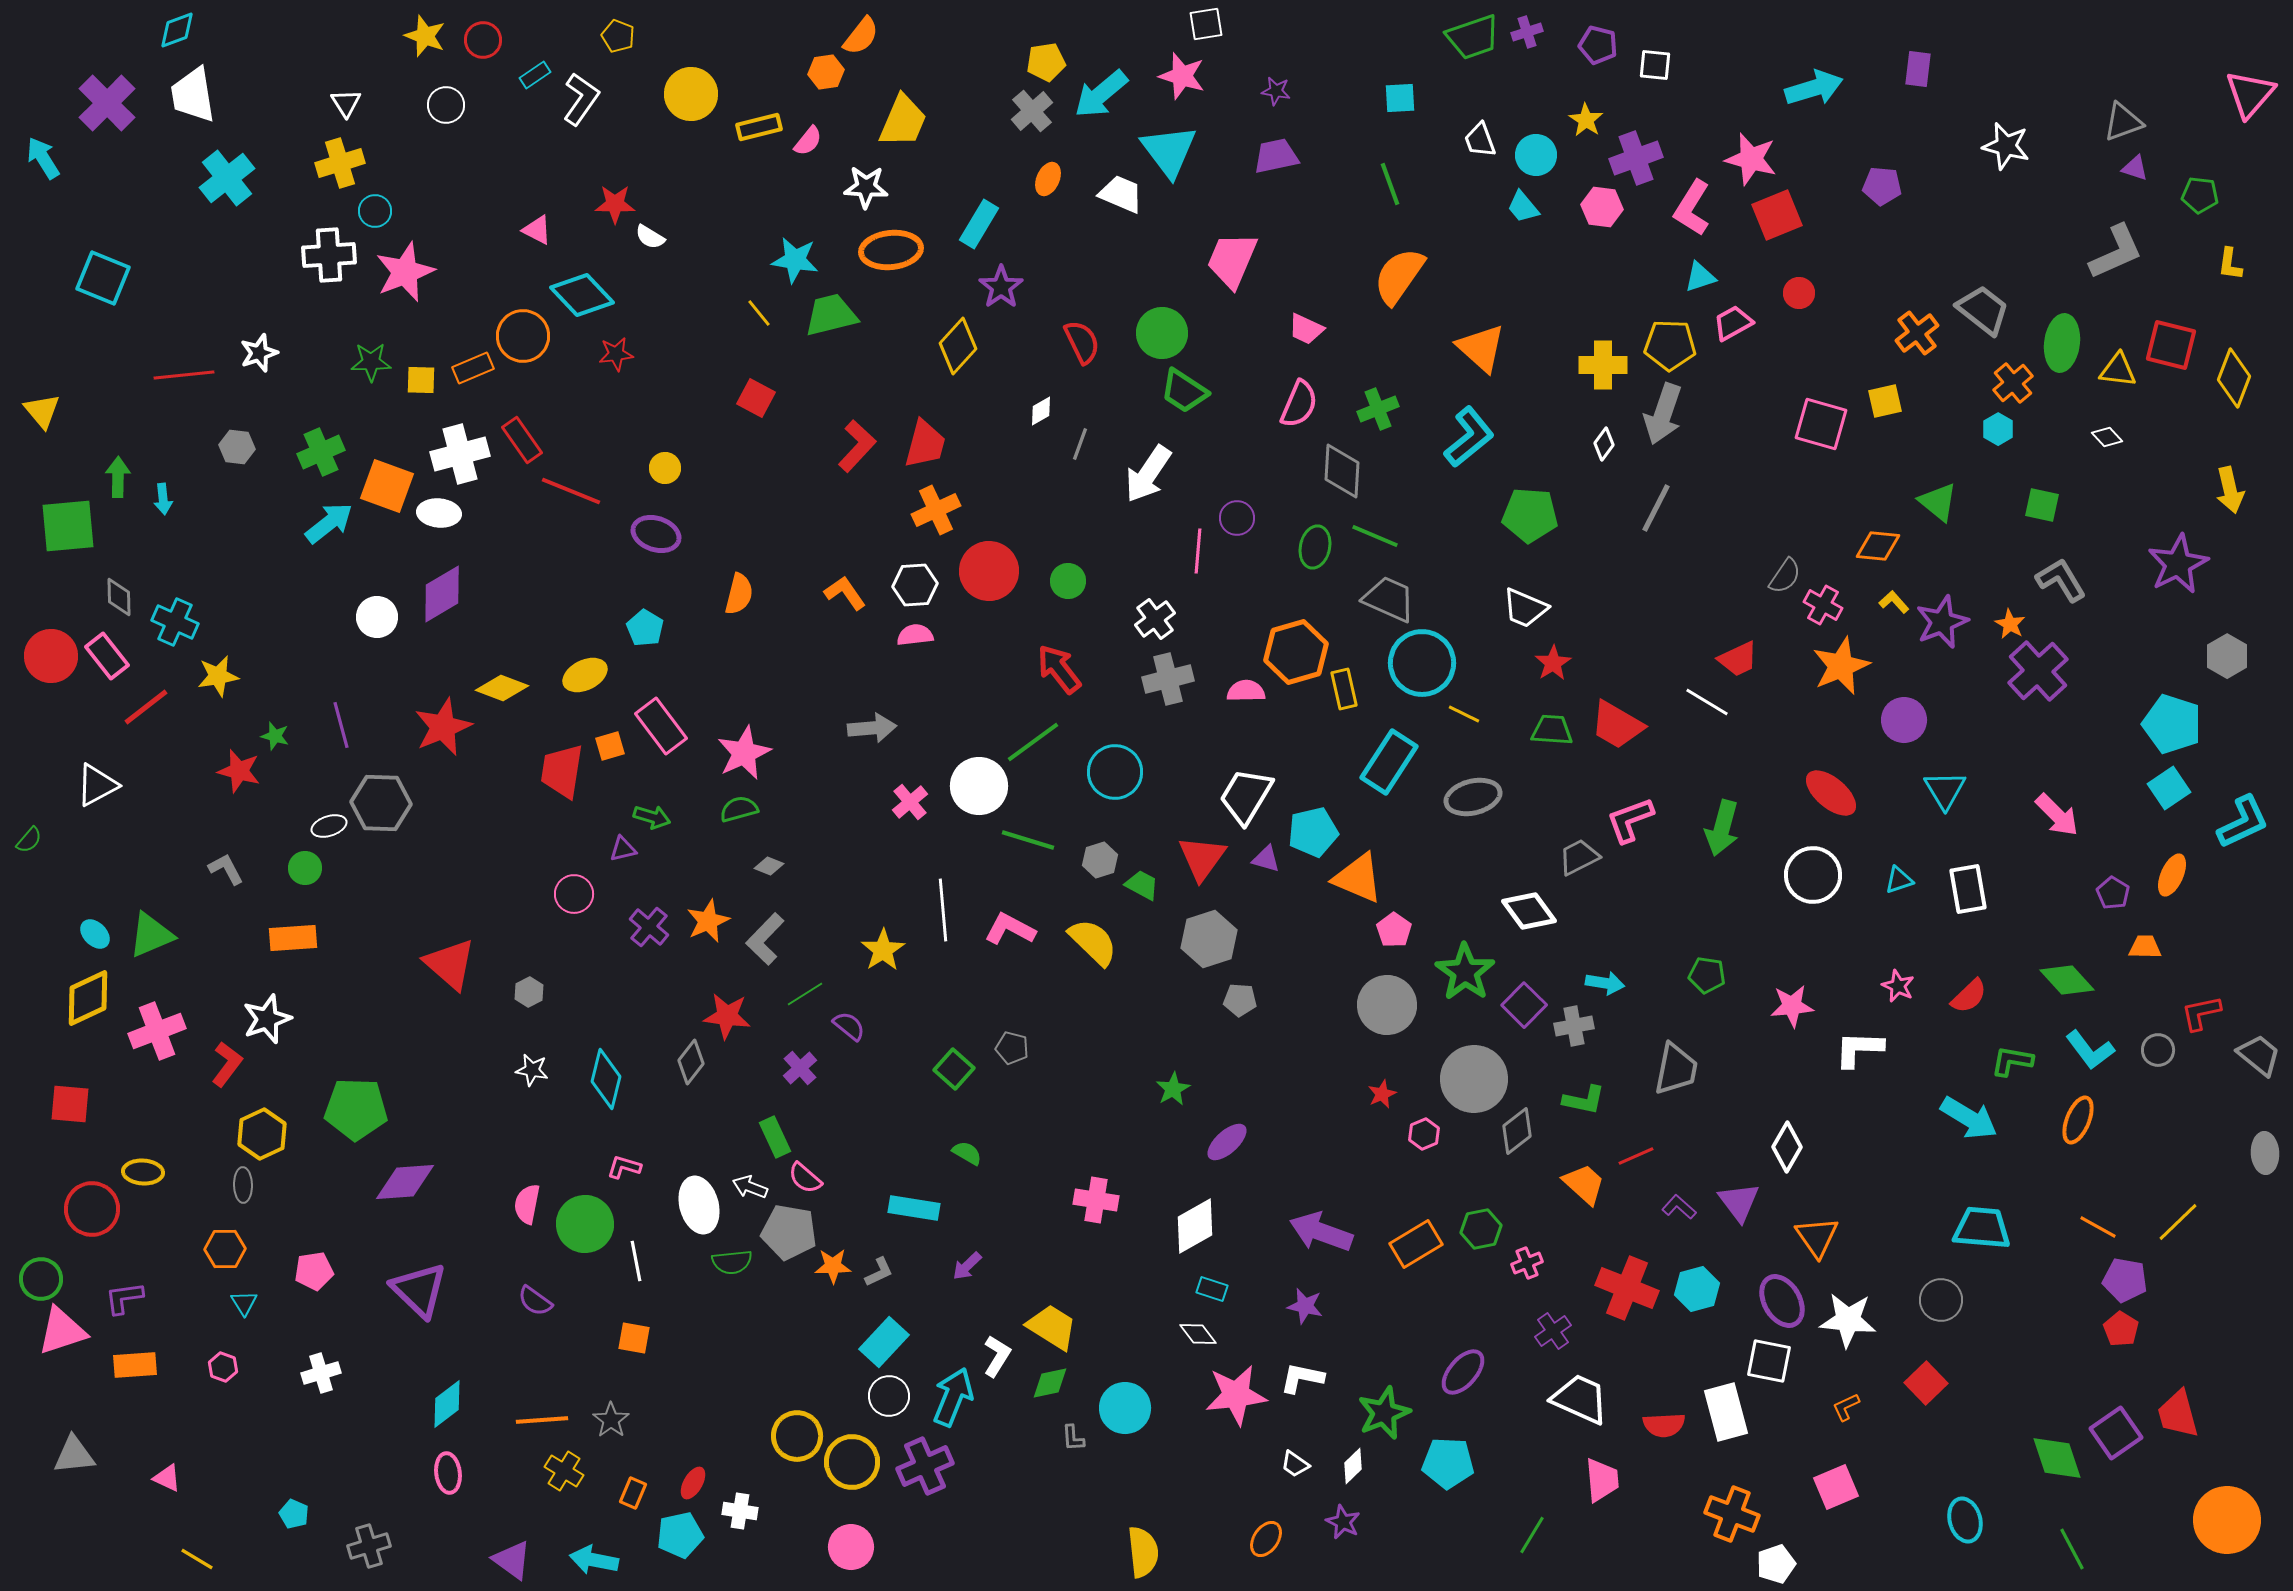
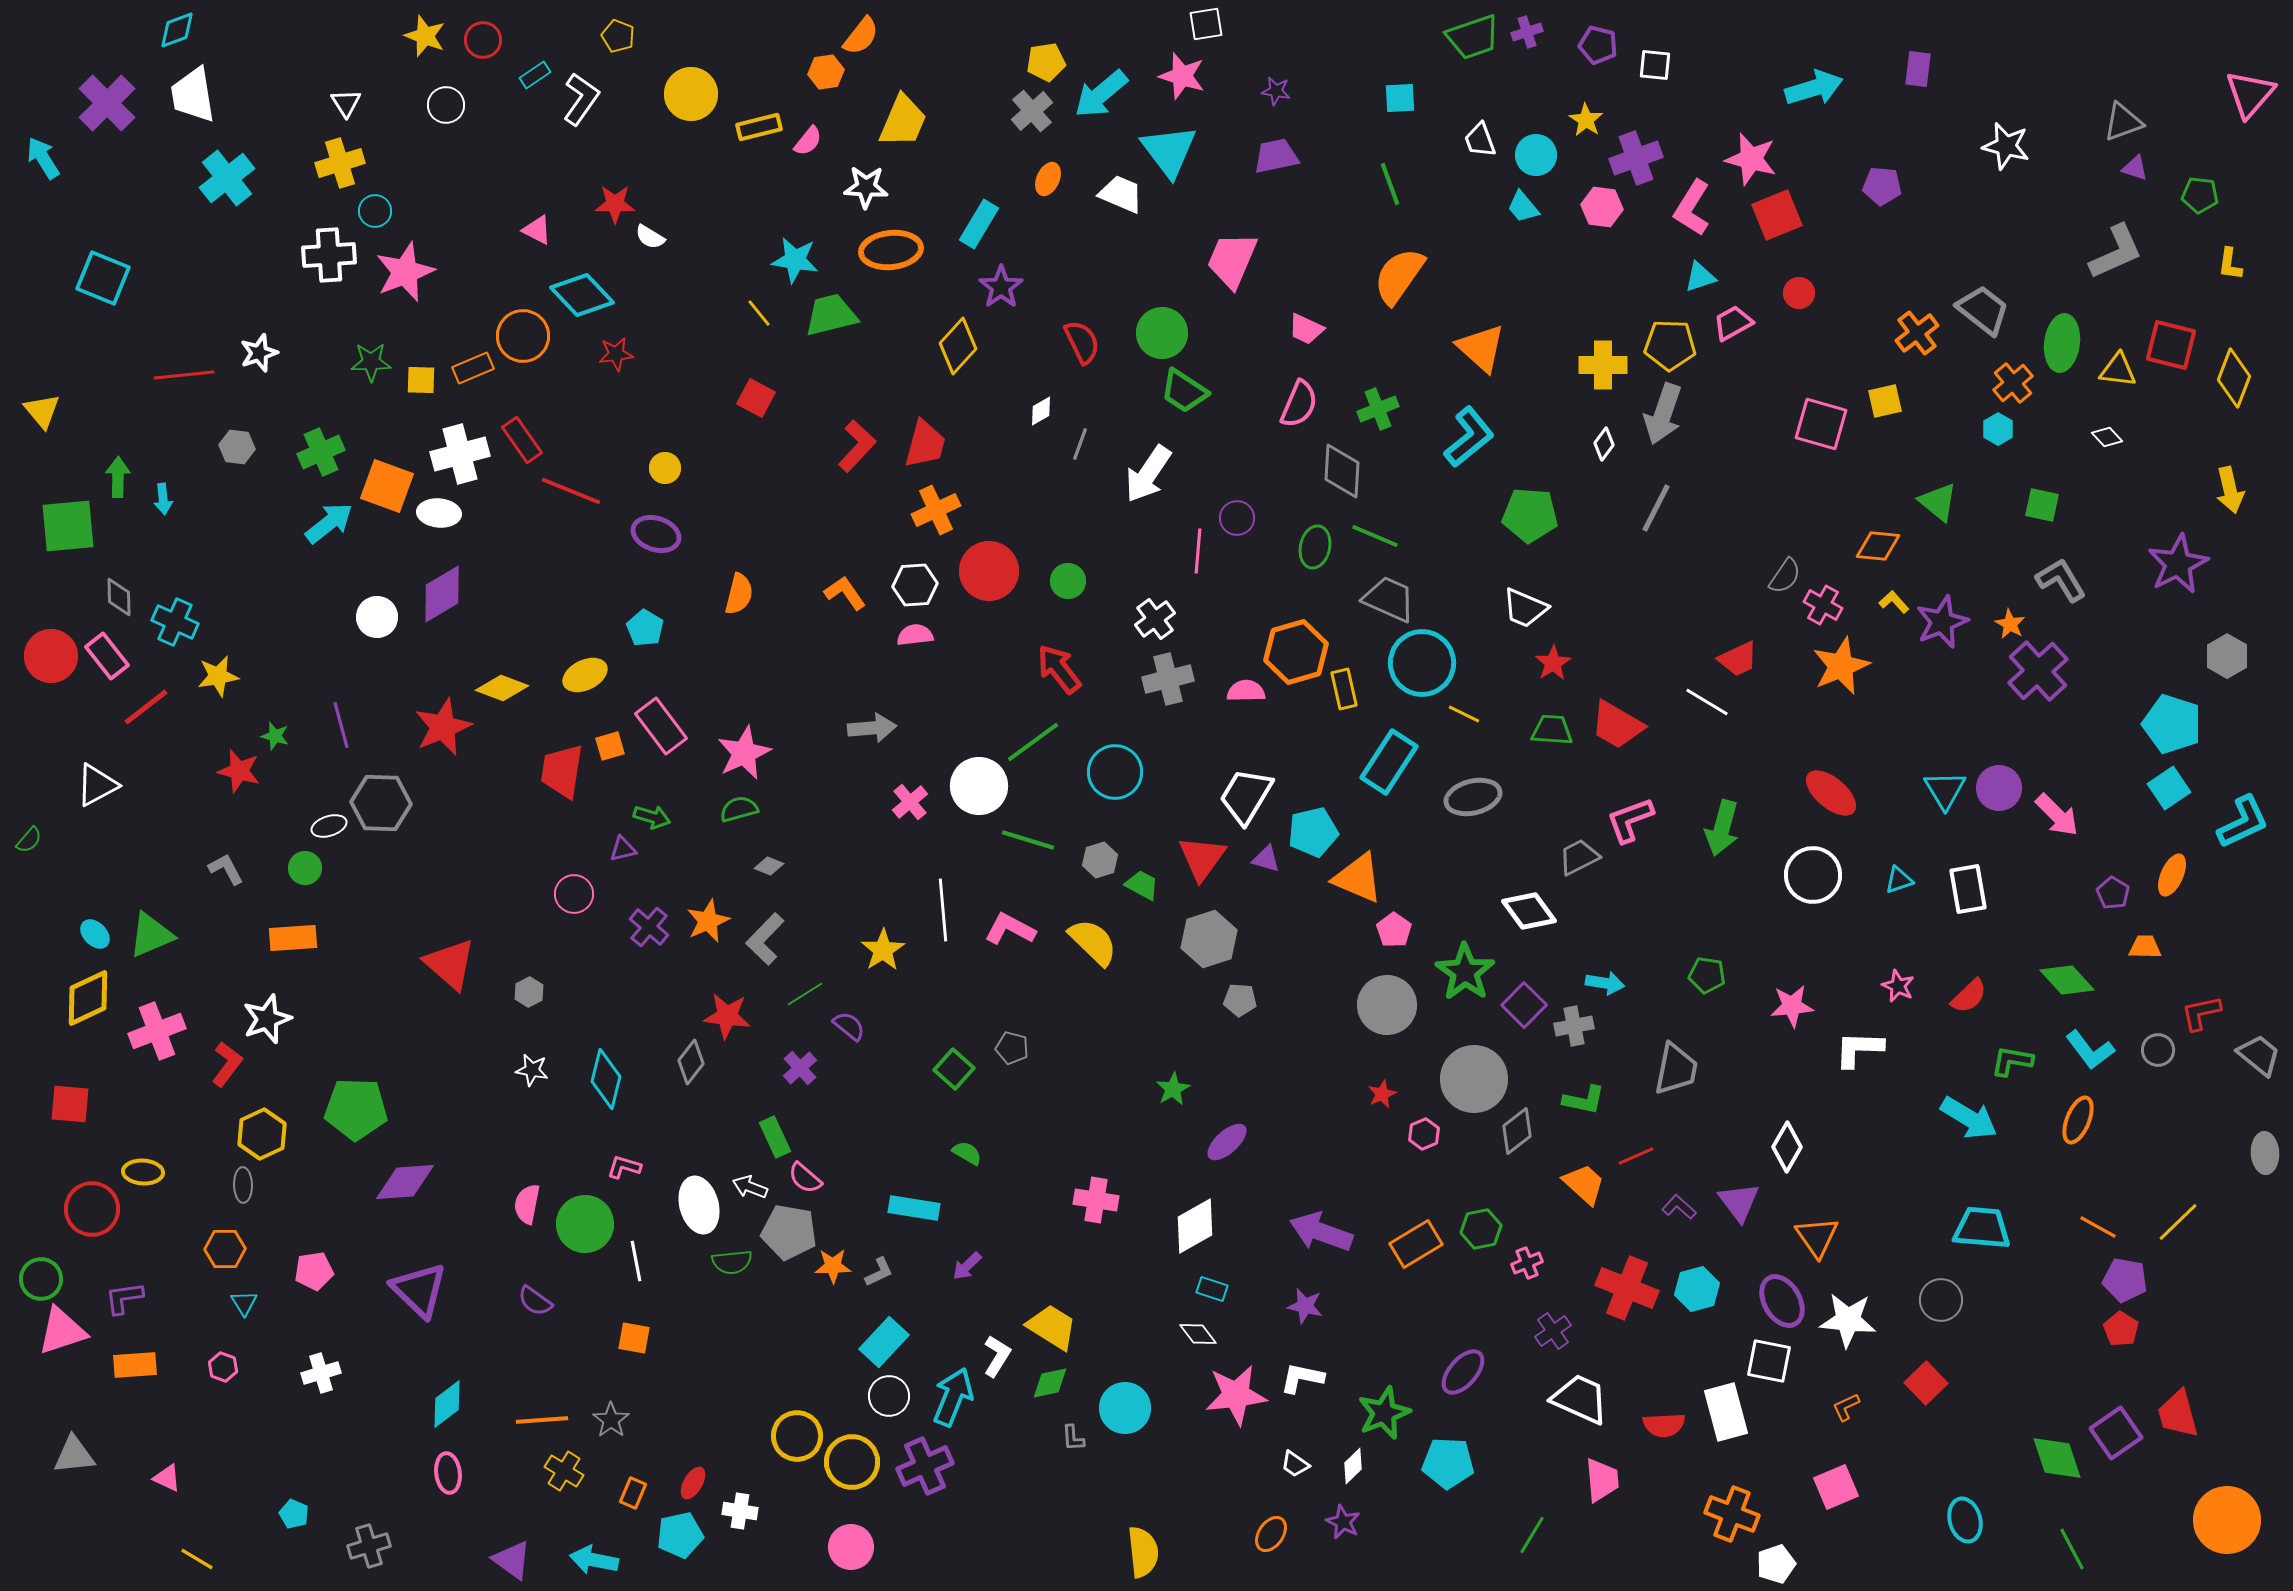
purple circle at (1904, 720): moved 95 px right, 68 px down
orange ellipse at (1266, 1539): moved 5 px right, 5 px up
